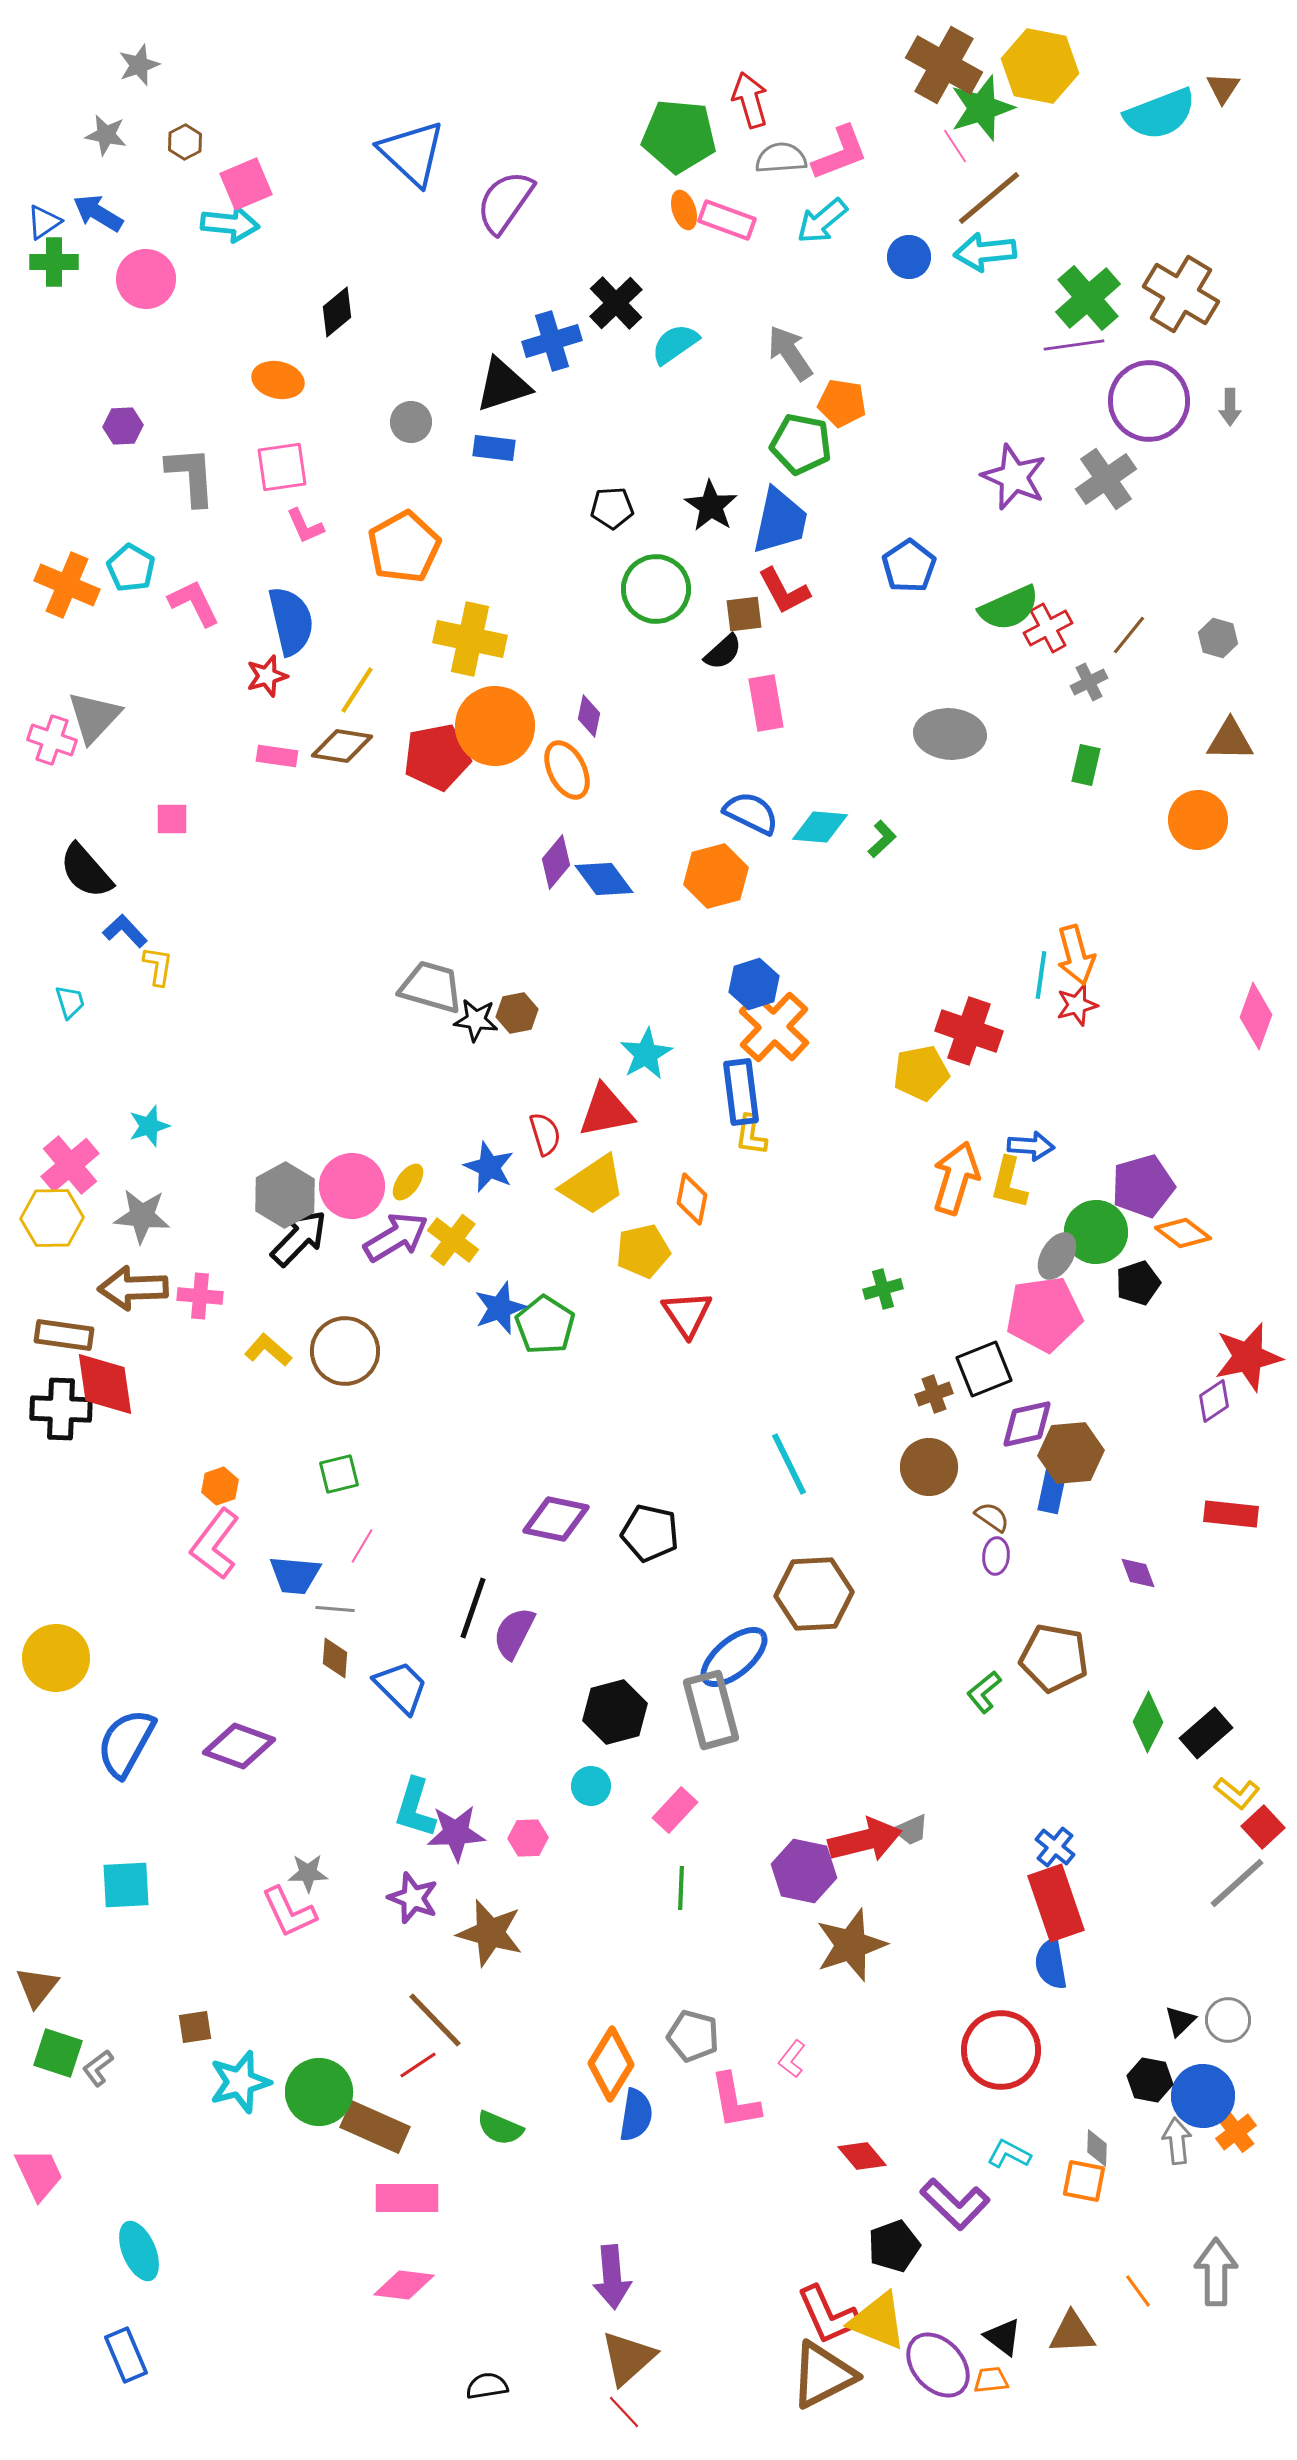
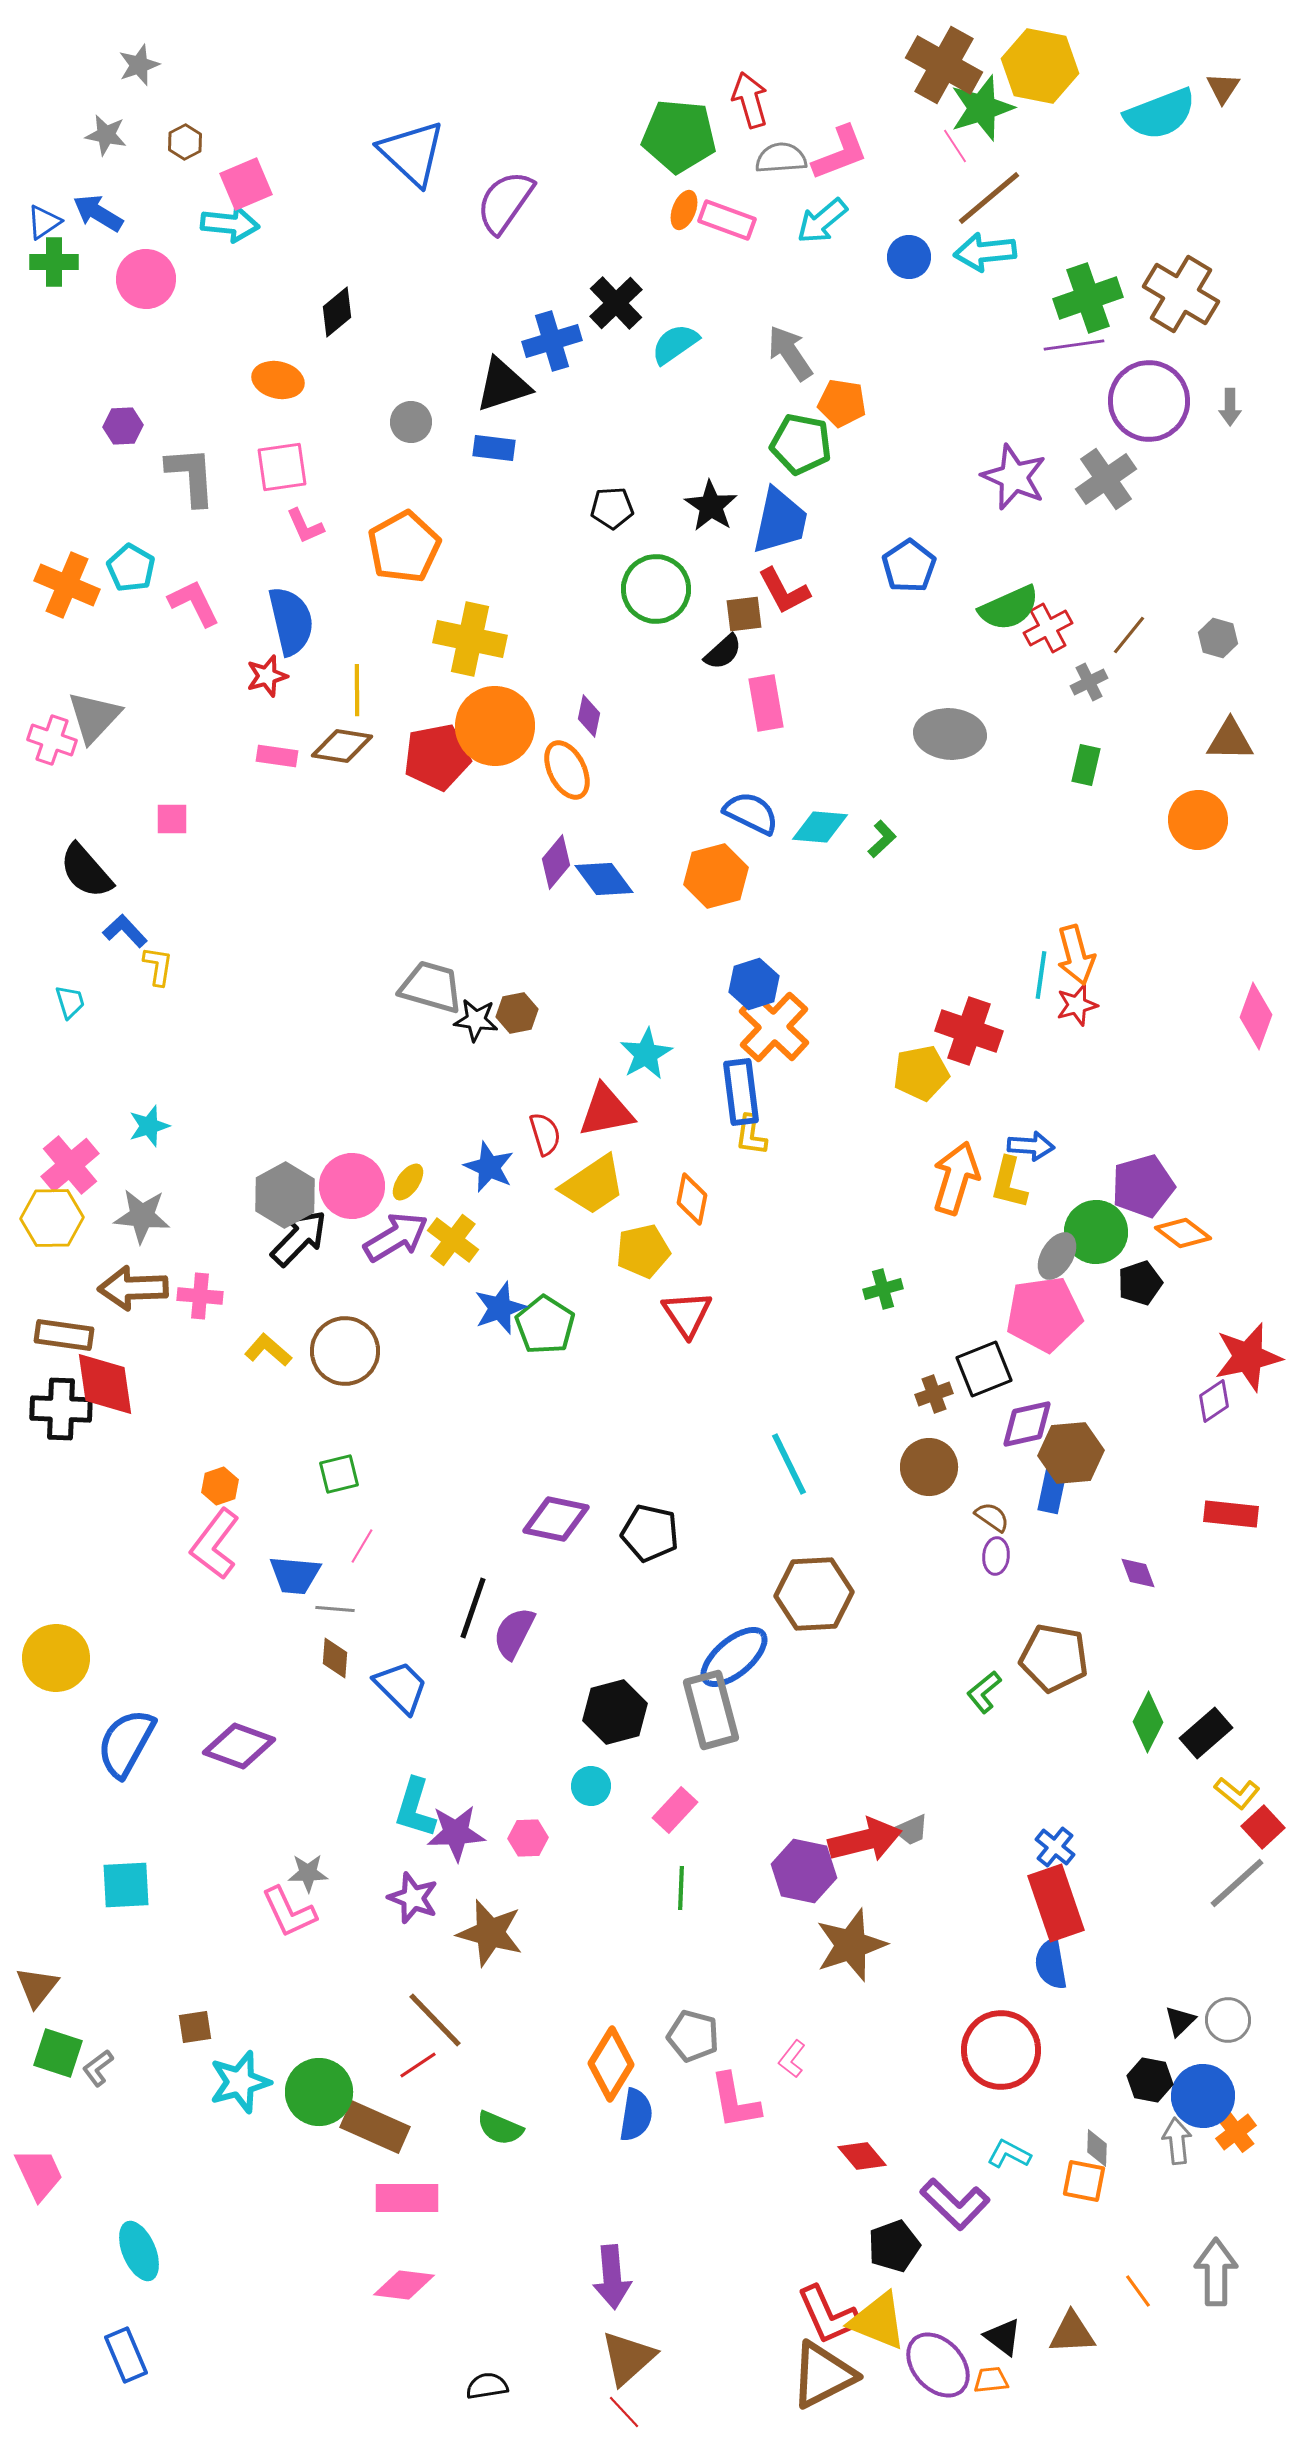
orange ellipse at (684, 210): rotated 39 degrees clockwise
green cross at (1088, 298): rotated 22 degrees clockwise
yellow line at (357, 690): rotated 33 degrees counterclockwise
black pentagon at (1138, 1283): moved 2 px right
